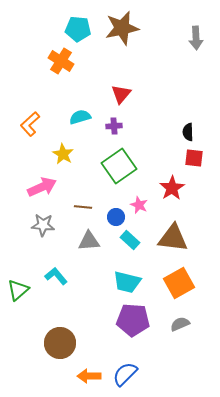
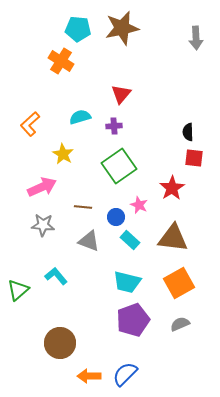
gray triangle: rotated 25 degrees clockwise
purple pentagon: rotated 24 degrees counterclockwise
